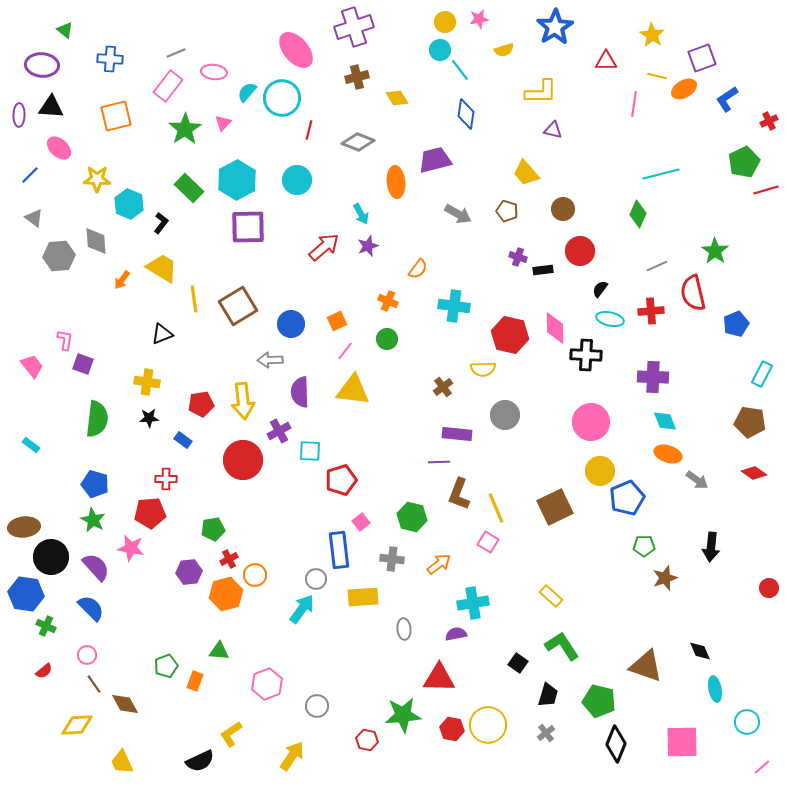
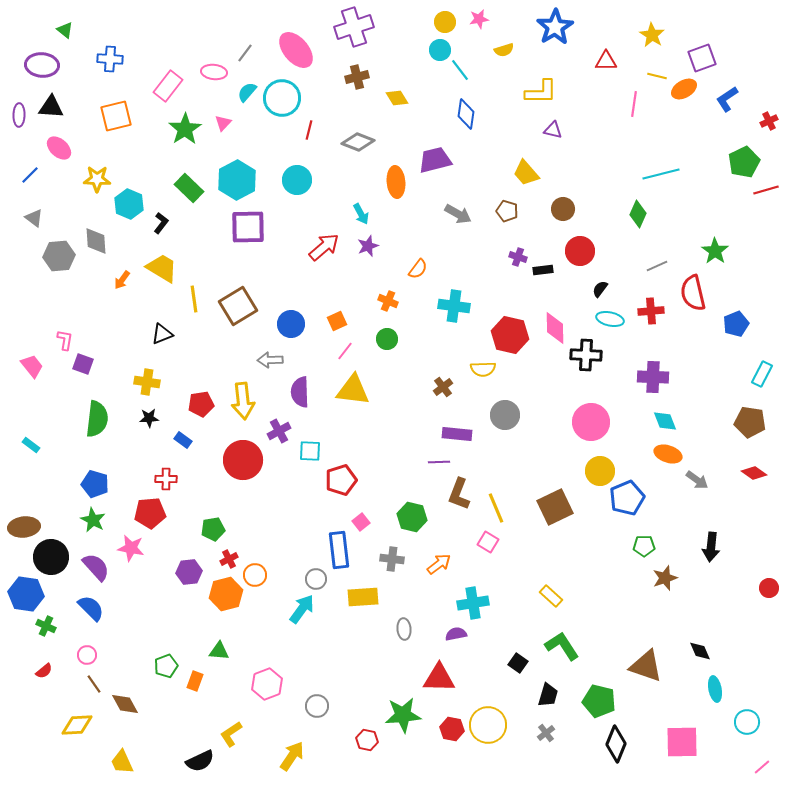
gray line at (176, 53): moved 69 px right; rotated 30 degrees counterclockwise
